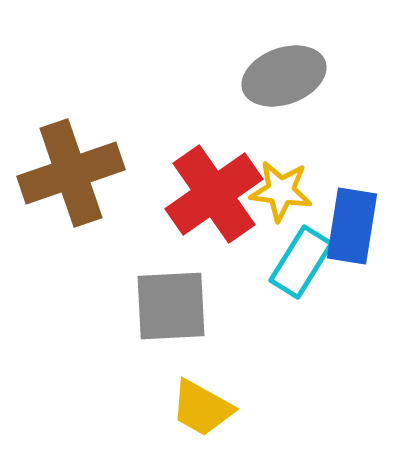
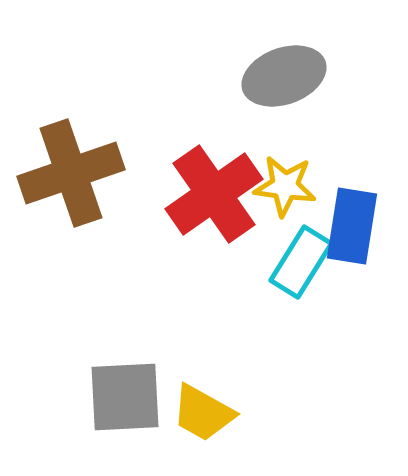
yellow star: moved 4 px right, 5 px up
gray square: moved 46 px left, 91 px down
yellow trapezoid: moved 1 px right, 5 px down
